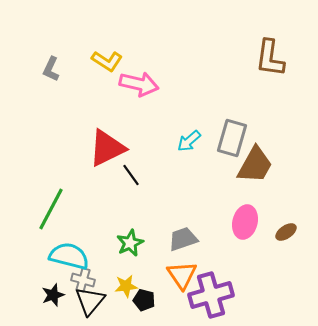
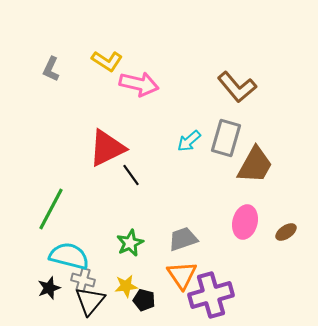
brown L-shape: moved 33 px left, 29 px down; rotated 48 degrees counterclockwise
gray rectangle: moved 6 px left
black star: moved 4 px left, 7 px up
